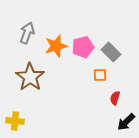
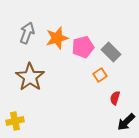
orange star: moved 1 px right, 8 px up
orange square: rotated 32 degrees counterclockwise
yellow cross: rotated 18 degrees counterclockwise
